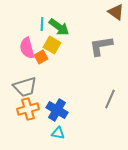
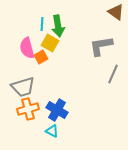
green arrow: moved 1 px left, 1 px up; rotated 45 degrees clockwise
yellow square: moved 2 px left, 2 px up
gray trapezoid: moved 2 px left
gray line: moved 3 px right, 25 px up
cyan triangle: moved 6 px left, 2 px up; rotated 16 degrees clockwise
